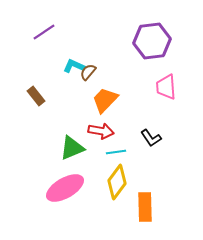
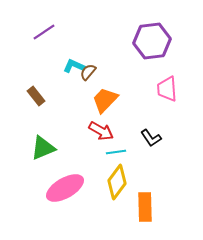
pink trapezoid: moved 1 px right, 2 px down
red arrow: rotated 20 degrees clockwise
green triangle: moved 29 px left
